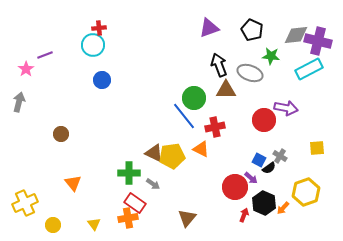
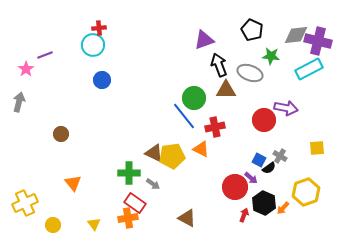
purple triangle at (209, 28): moved 5 px left, 12 px down
brown triangle at (187, 218): rotated 42 degrees counterclockwise
